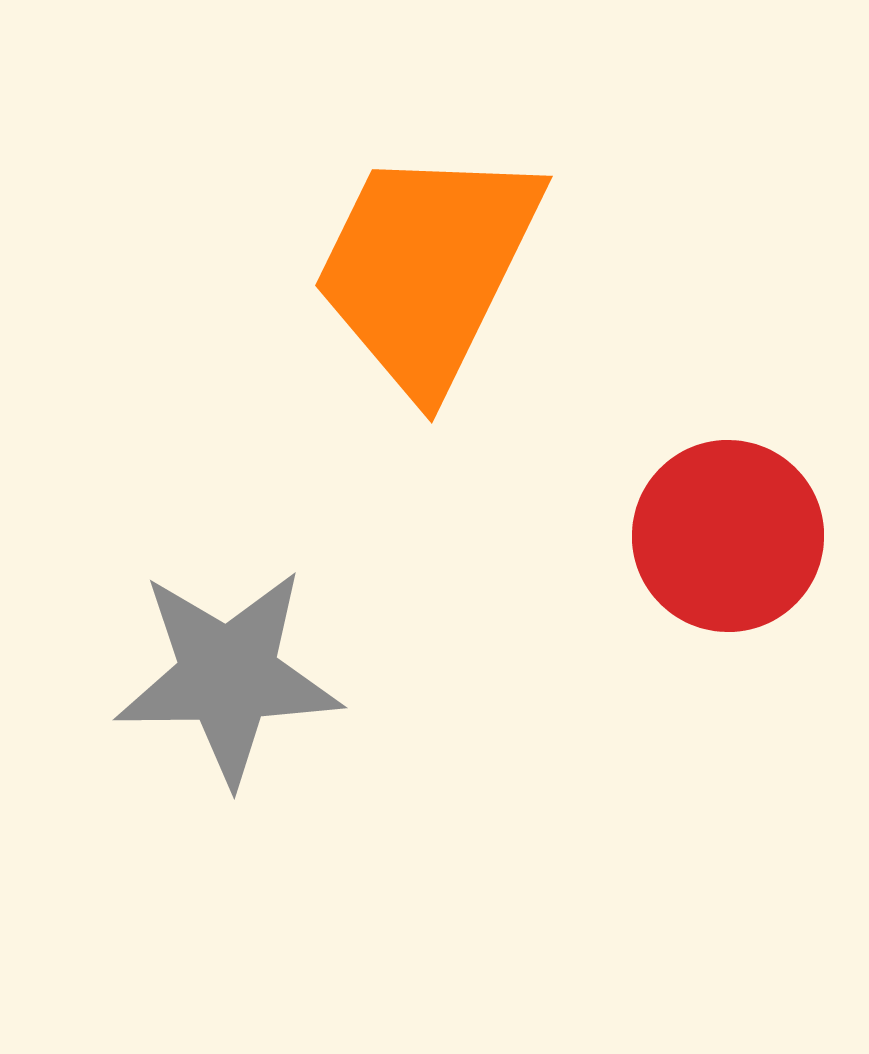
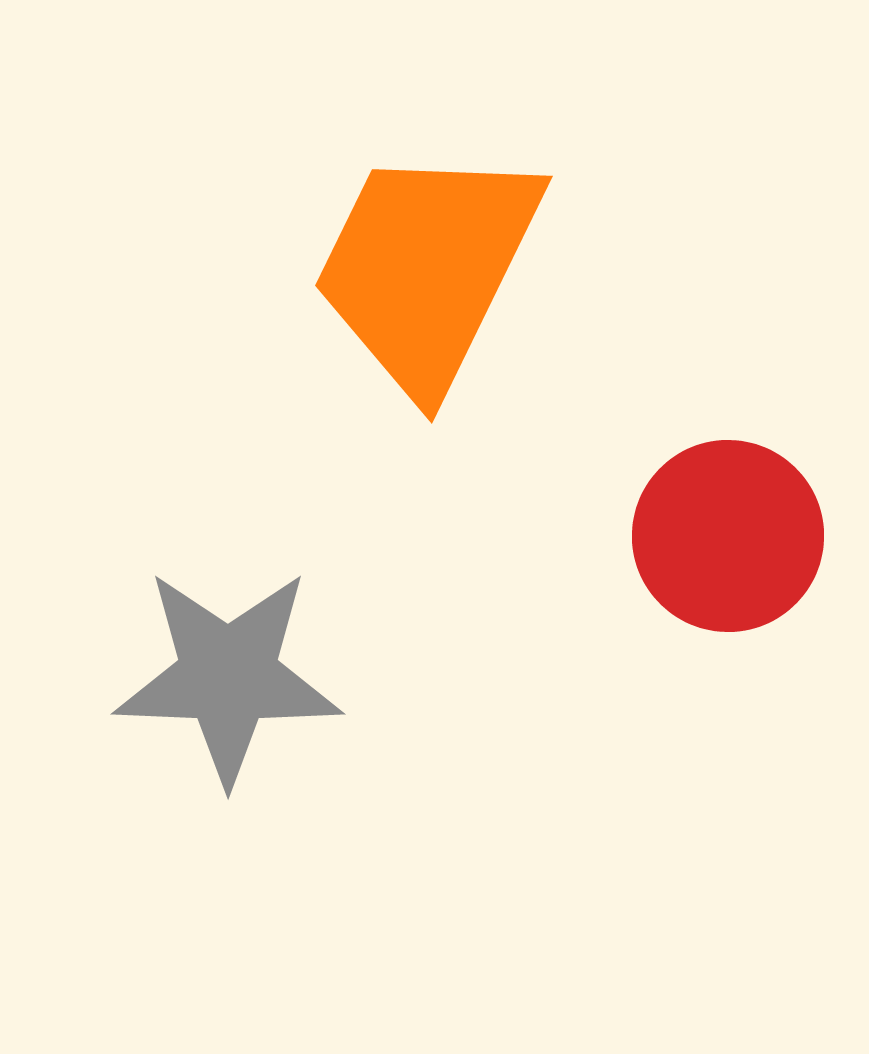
gray star: rotated 3 degrees clockwise
